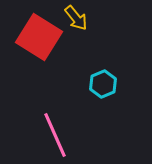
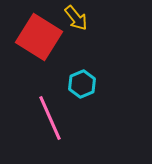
cyan hexagon: moved 21 px left
pink line: moved 5 px left, 17 px up
